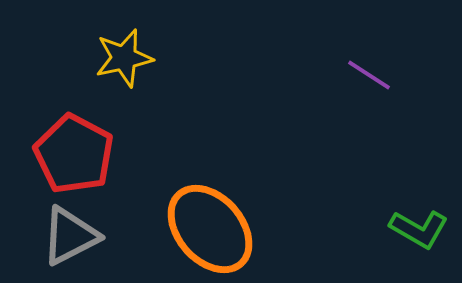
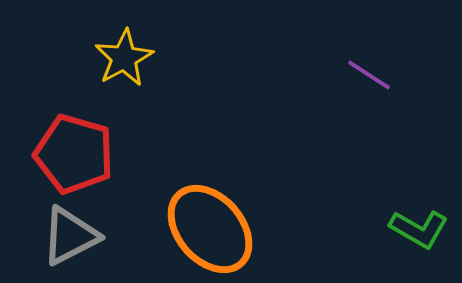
yellow star: rotated 16 degrees counterclockwise
red pentagon: rotated 12 degrees counterclockwise
